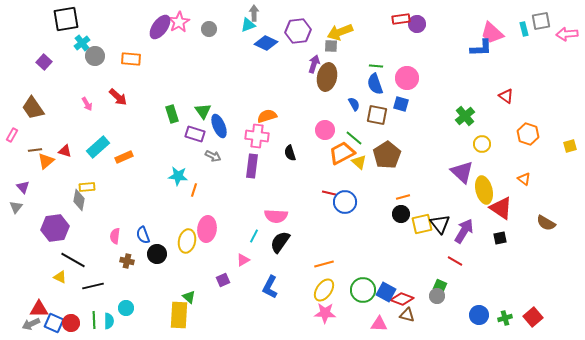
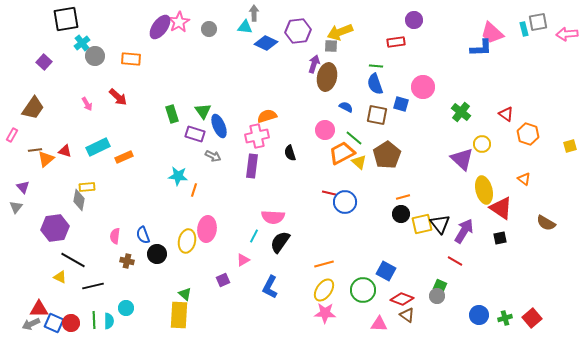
red rectangle at (401, 19): moved 5 px left, 23 px down
gray square at (541, 21): moved 3 px left, 1 px down
purple circle at (417, 24): moved 3 px left, 4 px up
cyan triangle at (248, 25): moved 3 px left, 2 px down; rotated 28 degrees clockwise
pink circle at (407, 78): moved 16 px right, 9 px down
red triangle at (506, 96): moved 18 px down
blue semicircle at (354, 104): moved 8 px left, 3 px down; rotated 32 degrees counterclockwise
brown trapezoid at (33, 108): rotated 110 degrees counterclockwise
green cross at (465, 116): moved 4 px left, 4 px up; rotated 12 degrees counterclockwise
pink cross at (257, 136): rotated 20 degrees counterclockwise
cyan rectangle at (98, 147): rotated 15 degrees clockwise
orange triangle at (46, 161): moved 2 px up
purple triangle at (462, 172): moved 13 px up
pink semicircle at (276, 216): moved 3 px left, 1 px down
blue square at (386, 292): moved 21 px up
green triangle at (189, 297): moved 4 px left, 3 px up
brown triangle at (407, 315): rotated 21 degrees clockwise
red square at (533, 317): moved 1 px left, 1 px down
